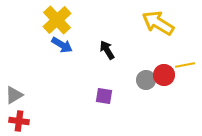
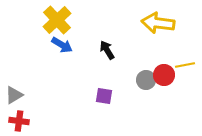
yellow arrow: rotated 24 degrees counterclockwise
